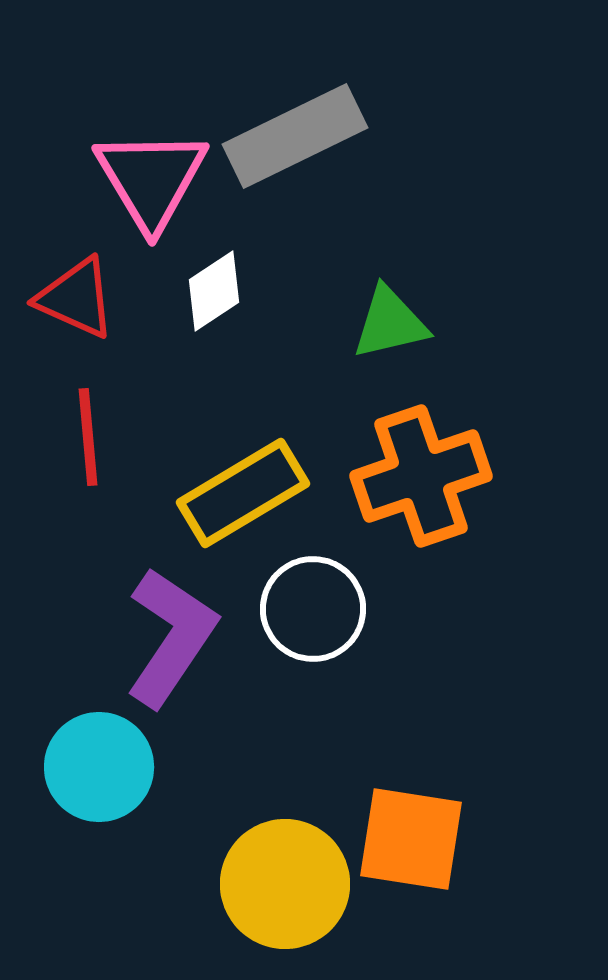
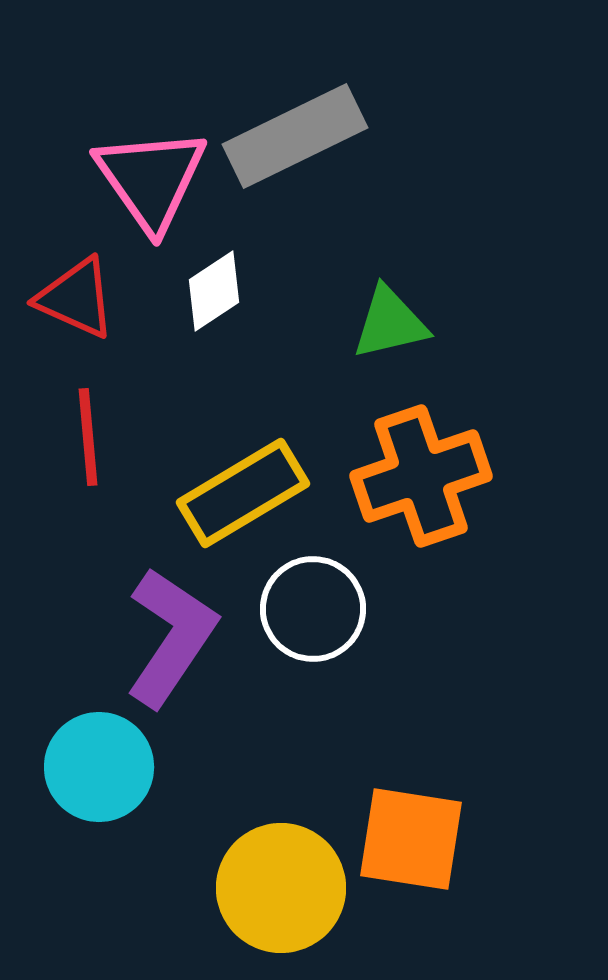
pink triangle: rotated 4 degrees counterclockwise
yellow circle: moved 4 px left, 4 px down
